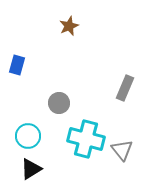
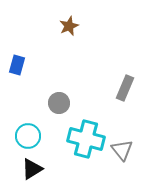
black triangle: moved 1 px right
